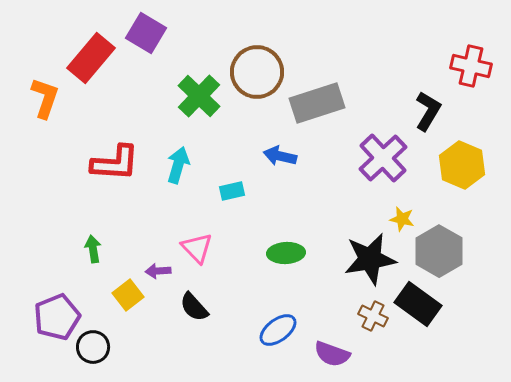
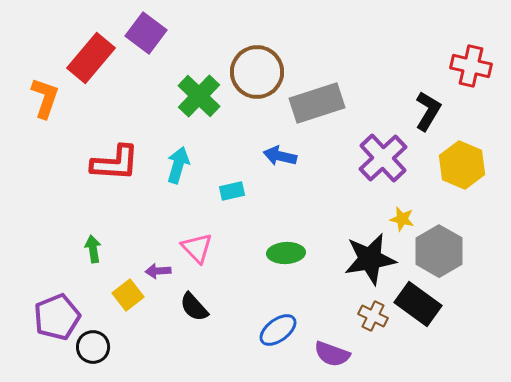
purple square: rotated 6 degrees clockwise
